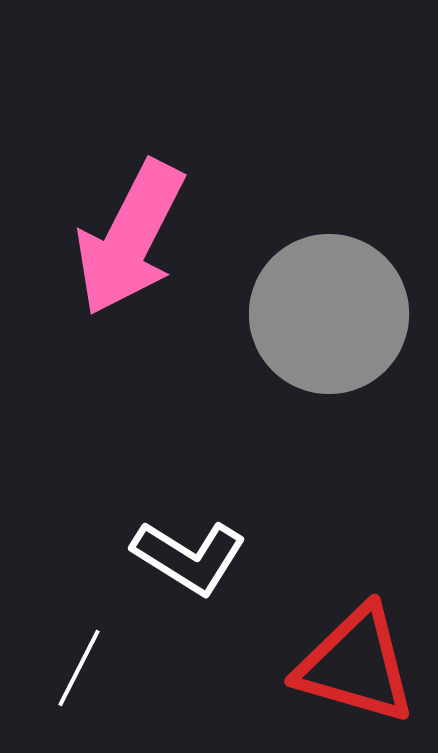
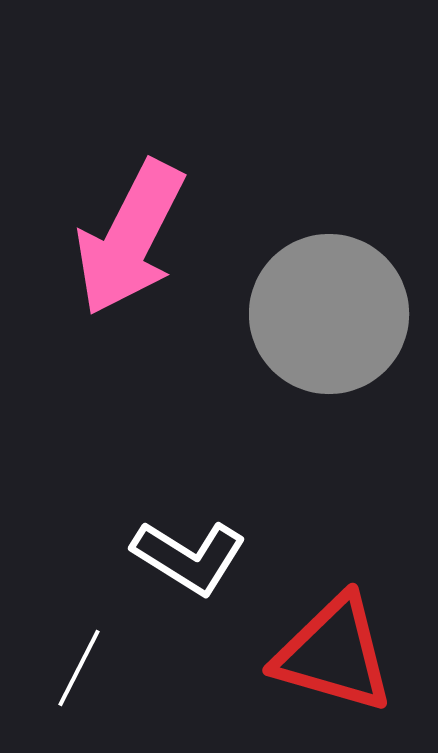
red triangle: moved 22 px left, 11 px up
